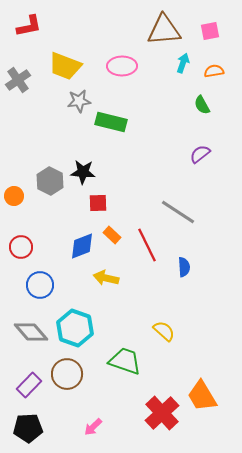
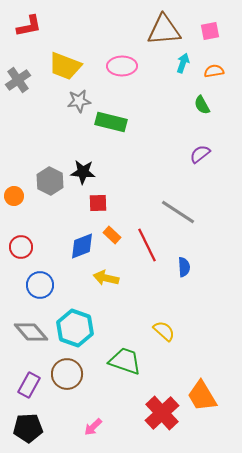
purple rectangle: rotated 15 degrees counterclockwise
